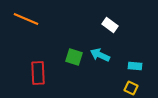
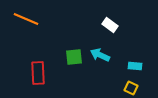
green square: rotated 24 degrees counterclockwise
